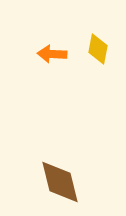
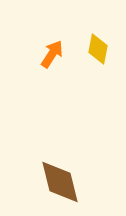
orange arrow: rotated 120 degrees clockwise
